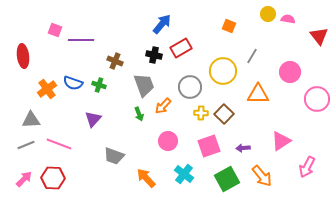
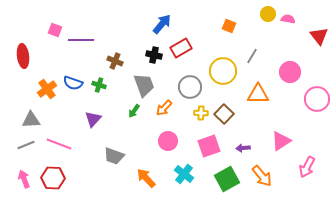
orange arrow at (163, 106): moved 1 px right, 2 px down
green arrow at (139, 114): moved 5 px left, 3 px up; rotated 56 degrees clockwise
pink arrow at (24, 179): rotated 66 degrees counterclockwise
